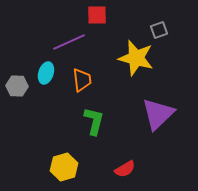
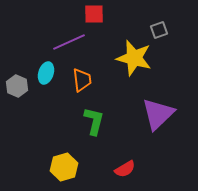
red square: moved 3 px left, 1 px up
yellow star: moved 2 px left
gray hexagon: rotated 20 degrees clockwise
